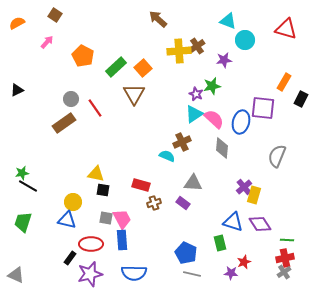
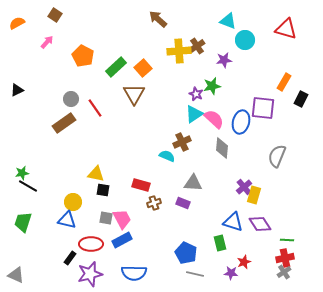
purple rectangle at (183, 203): rotated 16 degrees counterclockwise
blue rectangle at (122, 240): rotated 66 degrees clockwise
gray line at (192, 274): moved 3 px right
